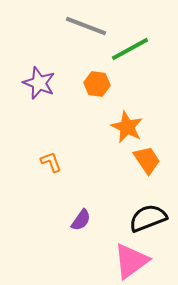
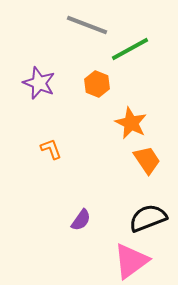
gray line: moved 1 px right, 1 px up
orange hexagon: rotated 15 degrees clockwise
orange star: moved 4 px right, 4 px up
orange L-shape: moved 13 px up
